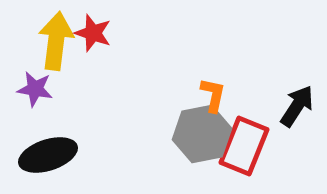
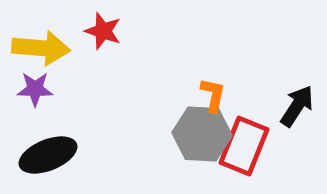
red star: moved 10 px right, 2 px up
yellow arrow: moved 15 px left, 7 px down; rotated 88 degrees clockwise
purple star: rotated 9 degrees counterclockwise
gray hexagon: rotated 14 degrees clockwise
black ellipse: rotated 4 degrees counterclockwise
